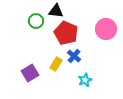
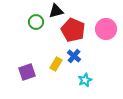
black triangle: rotated 21 degrees counterclockwise
green circle: moved 1 px down
red pentagon: moved 7 px right, 3 px up
purple square: moved 3 px left, 1 px up; rotated 12 degrees clockwise
